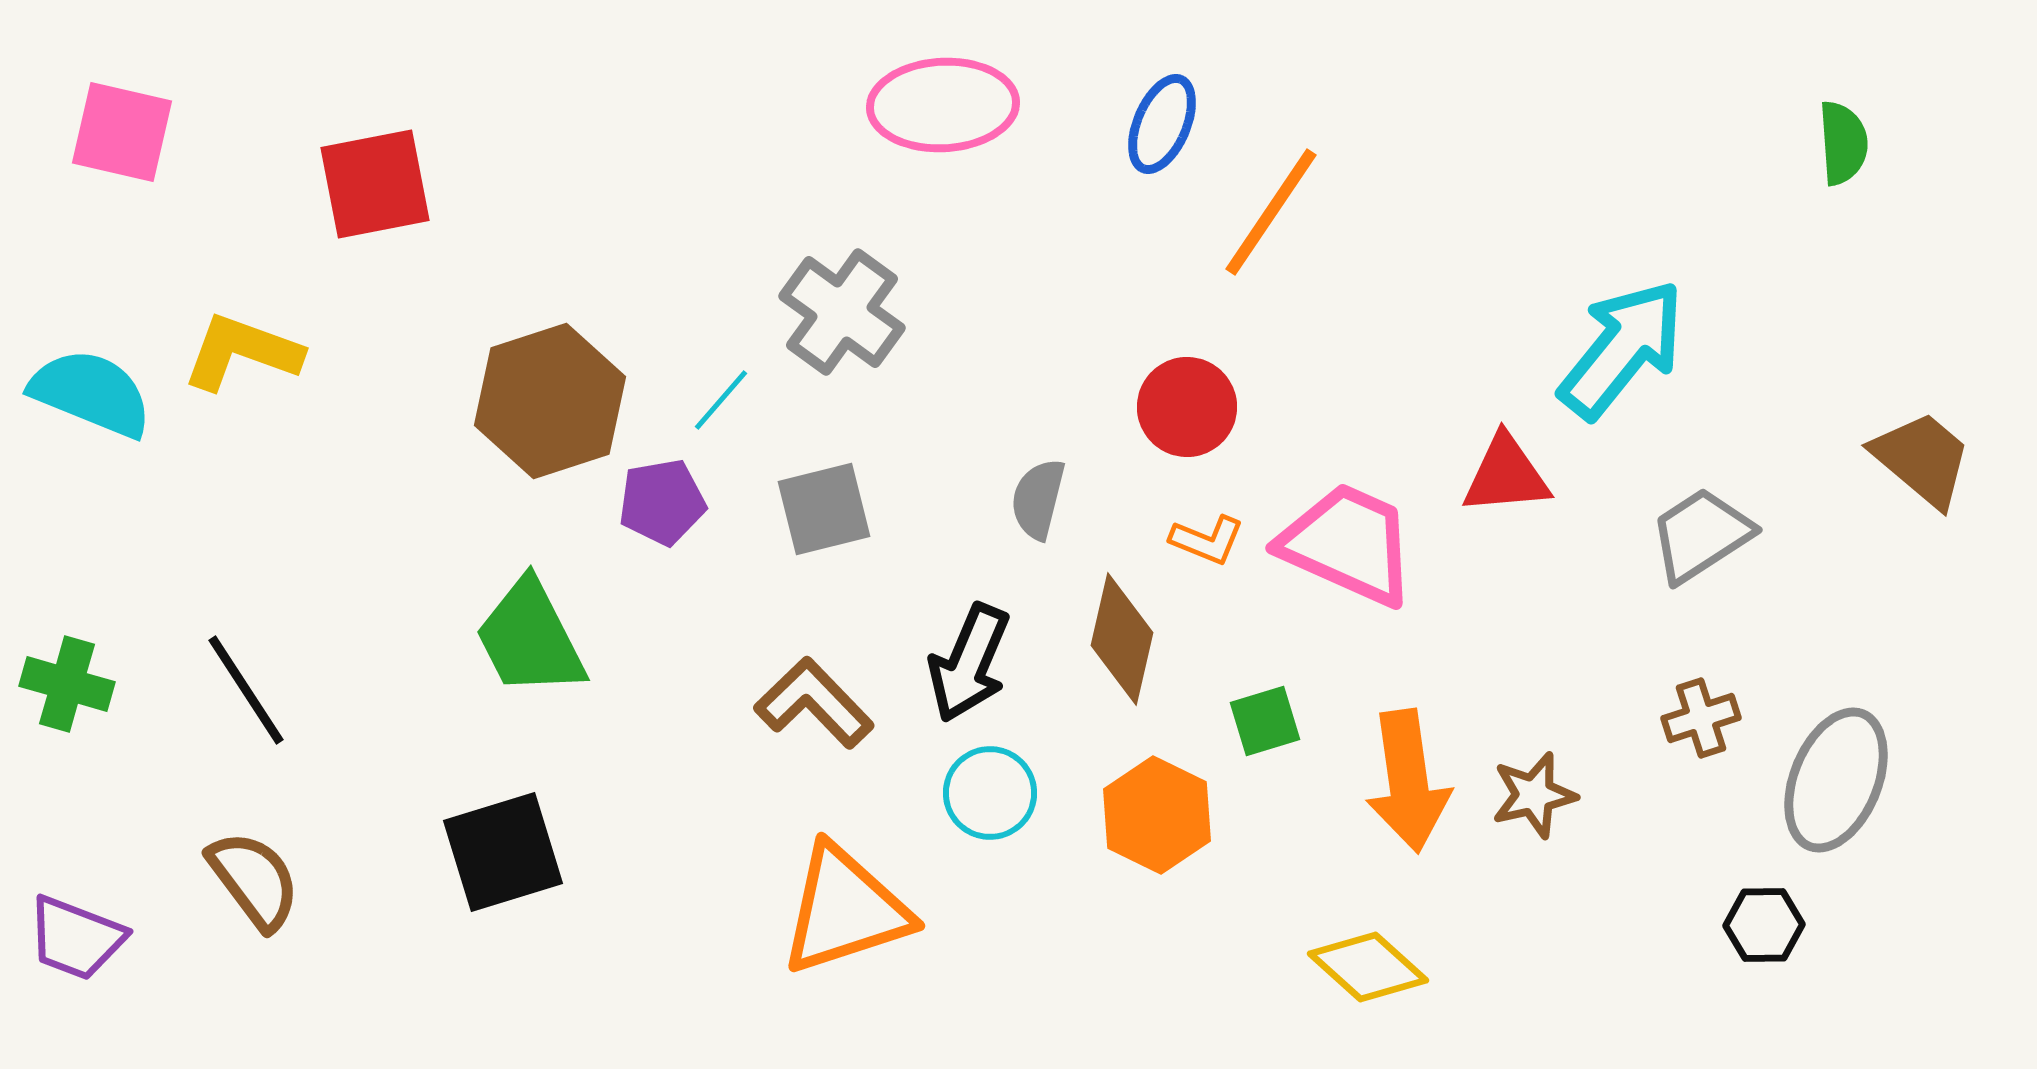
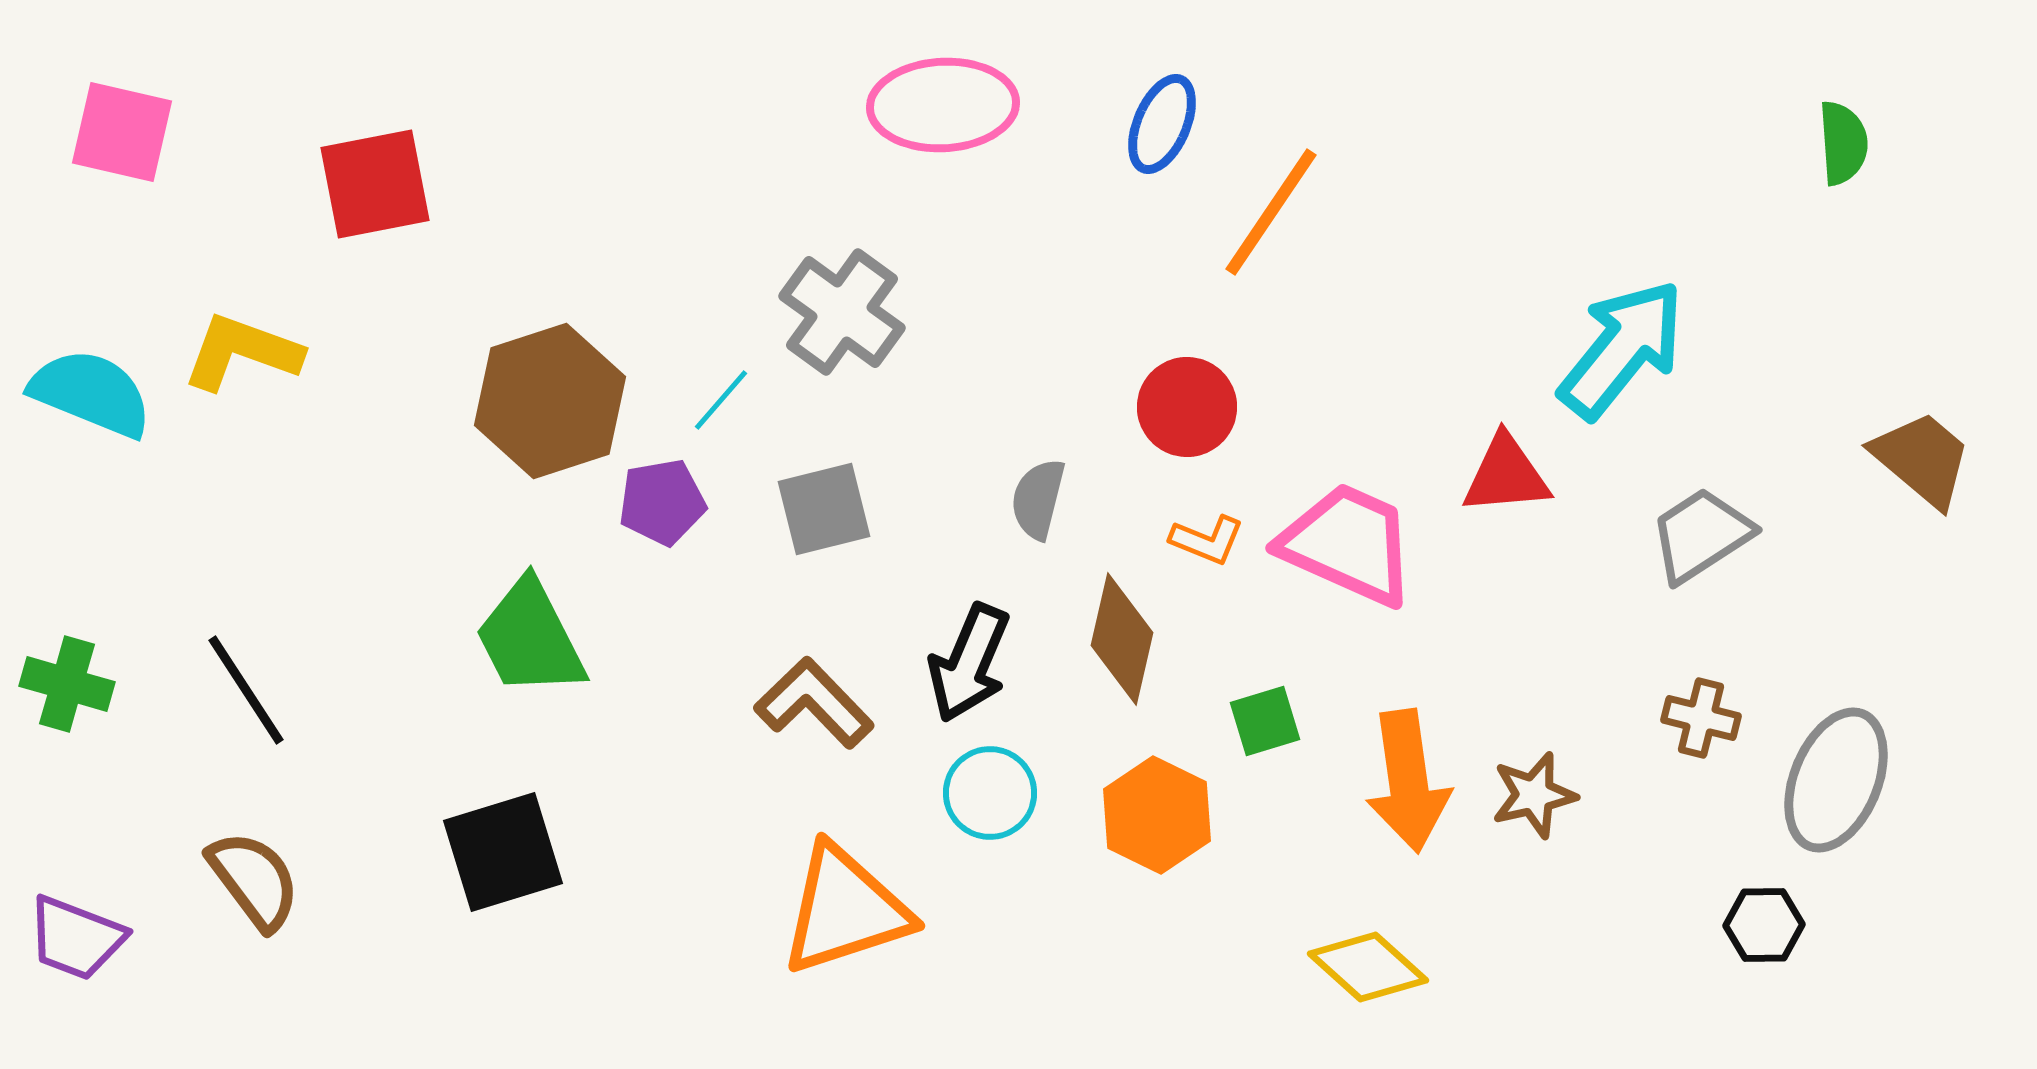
brown cross: rotated 32 degrees clockwise
